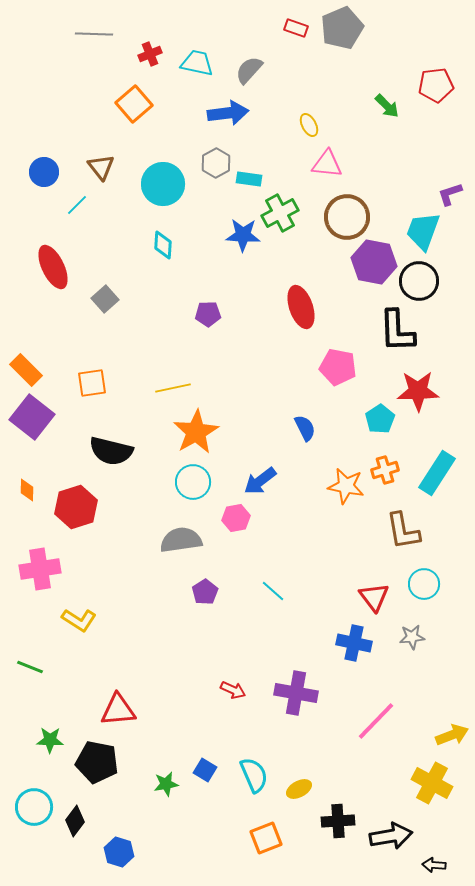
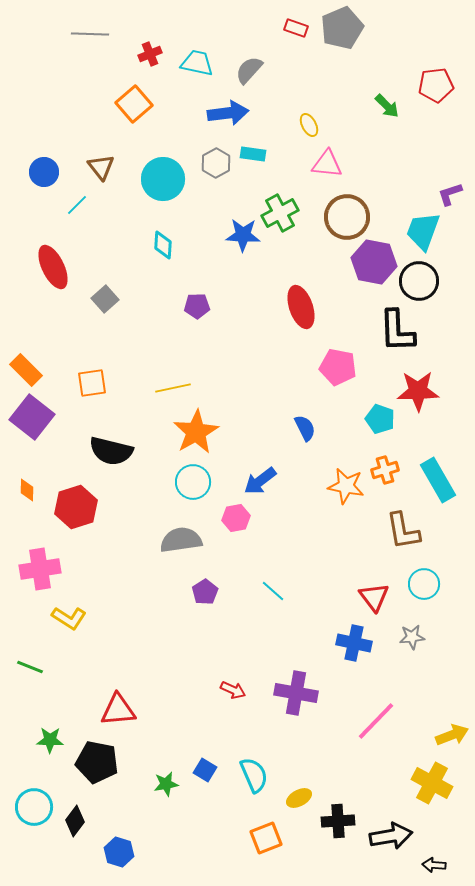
gray line at (94, 34): moved 4 px left
cyan rectangle at (249, 179): moved 4 px right, 25 px up
cyan circle at (163, 184): moved 5 px up
purple pentagon at (208, 314): moved 11 px left, 8 px up
cyan pentagon at (380, 419): rotated 20 degrees counterclockwise
cyan rectangle at (437, 473): moved 1 px right, 7 px down; rotated 63 degrees counterclockwise
yellow L-shape at (79, 620): moved 10 px left, 2 px up
yellow ellipse at (299, 789): moved 9 px down
